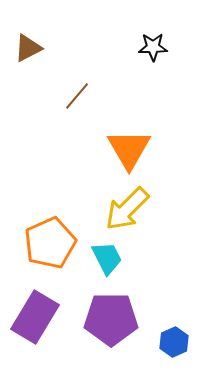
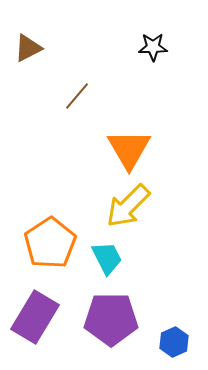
yellow arrow: moved 1 px right, 3 px up
orange pentagon: rotated 9 degrees counterclockwise
